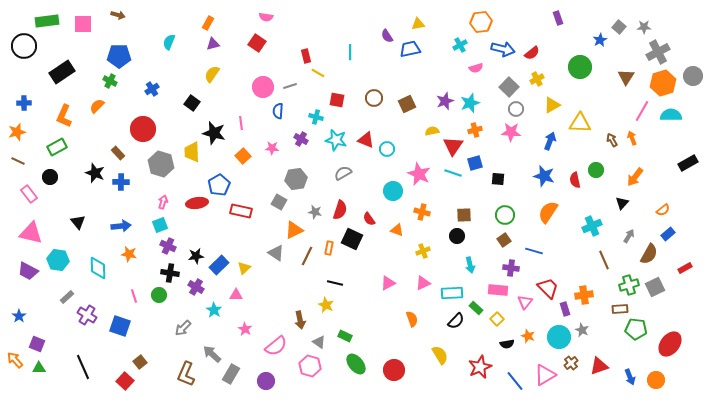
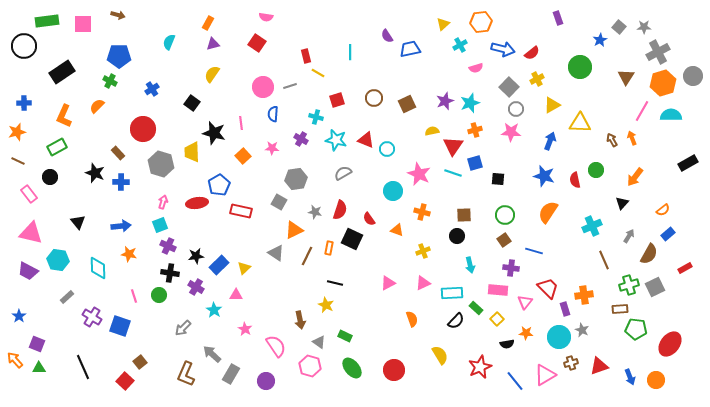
yellow triangle at (418, 24): moved 25 px right; rotated 32 degrees counterclockwise
red square at (337, 100): rotated 28 degrees counterclockwise
blue semicircle at (278, 111): moved 5 px left, 3 px down
purple cross at (87, 315): moved 5 px right, 2 px down
orange star at (528, 336): moved 2 px left, 3 px up; rotated 16 degrees counterclockwise
pink semicircle at (276, 346): rotated 85 degrees counterclockwise
brown cross at (571, 363): rotated 24 degrees clockwise
green ellipse at (356, 364): moved 4 px left, 4 px down
